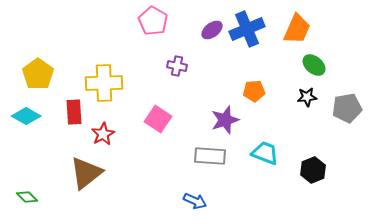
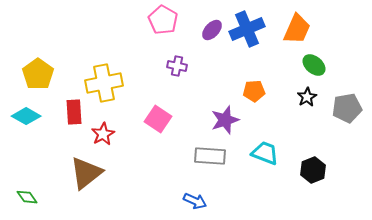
pink pentagon: moved 10 px right, 1 px up
purple ellipse: rotated 10 degrees counterclockwise
yellow cross: rotated 9 degrees counterclockwise
black star: rotated 24 degrees counterclockwise
green diamond: rotated 10 degrees clockwise
